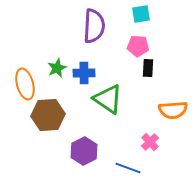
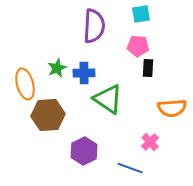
orange semicircle: moved 1 px left, 2 px up
blue line: moved 2 px right
